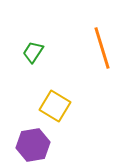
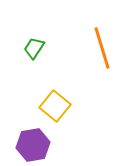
green trapezoid: moved 1 px right, 4 px up
yellow square: rotated 8 degrees clockwise
